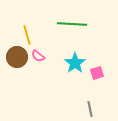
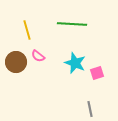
yellow line: moved 5 px up
brown circle: moved 1 px left, 5 px down
cyan star: rotated 15 degrees counterclockwise
